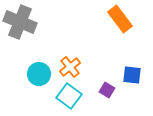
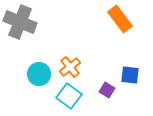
blue square: moved 2 px left
